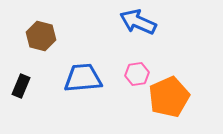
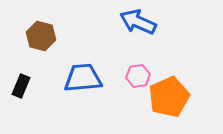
pink hexagon: moved 1 px right, 2 px down
